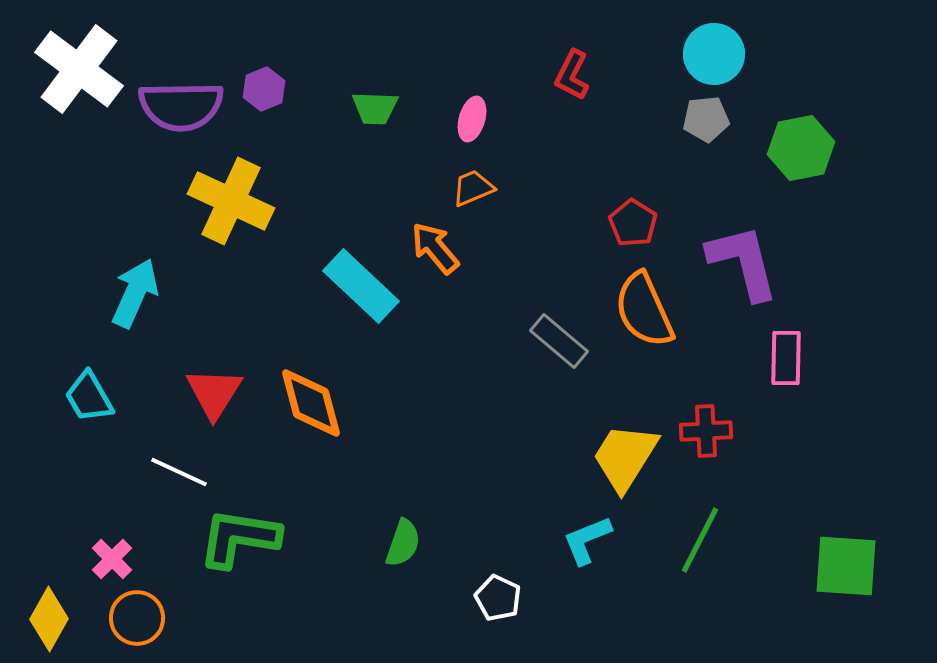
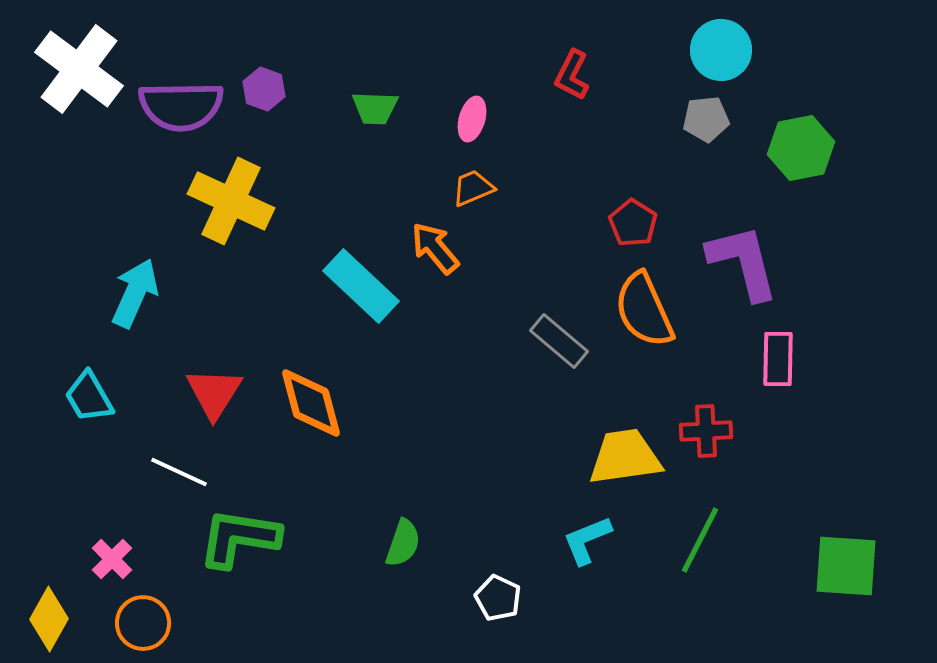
cyan circle: moved 7 px right, 4 px up
purple hexagon: rotated 18 degrees counterclockwise
pink rectangle: moved 8 px left, 1 px down
yellow trapezoid: rotated 50 degrees clockwise
orange circle: moved 6 px right, 5 px down
